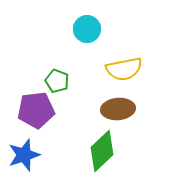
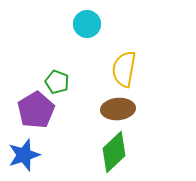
cyan circle: moved 5 px up
yellow semicircle: rotated 111 degrees clockwise
green pentagon: moved 1 px down
purple pentagon: rotated 24 degrees counterclockwise
green diamond: moved 12 px right, 1 px down
